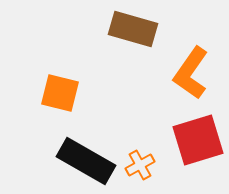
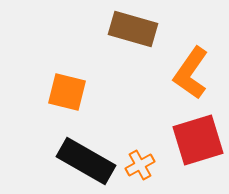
orange square: moved 7 px right, 1 px up
